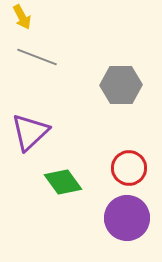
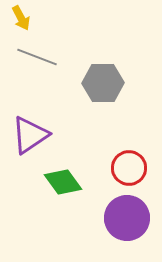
yellow arrow: moved 1 px left, 1 px down
gray hexagon: moved 18 px left, 2 px up
purple triangle: moved 3 px down; rotated 9 degrees clockwise
